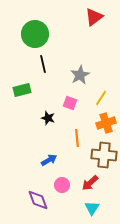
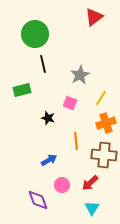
orange line: moved 1 px left, 3 px down
